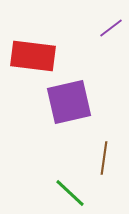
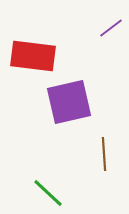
brown line: moved 4 px up; rotated 12 degrees counterclockwise
green line: moved 22 px left
